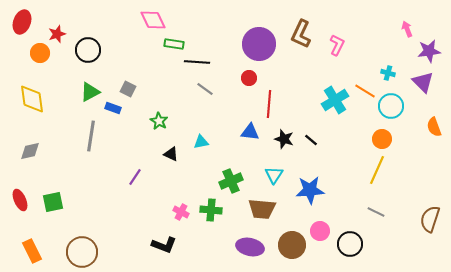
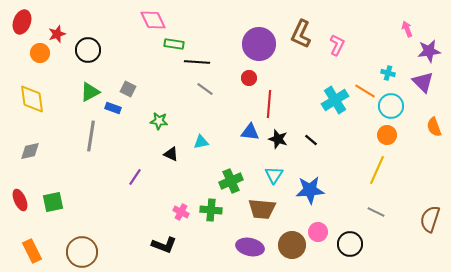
green star at (159, 121): rotated 24 degrees counterclockwise
black star at (284, 139): moved 6 px left
orange circle at (382, 139): moved 5 px right, 4 px up
pink circle at (320, 231): moved 2 px left, 1 px down
